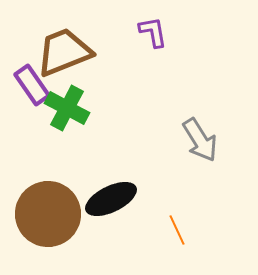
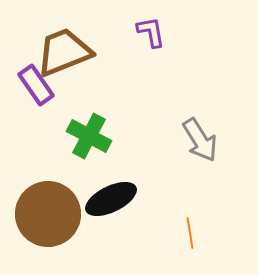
purple L-shape: moved 2 px left
purple rectangle: moved 4 px right
green cross: moved 22 px right, 28 px down
orange line: moved 13 px right, 3 px down; rotated 16 degrees clockwise
